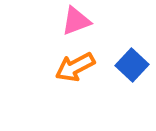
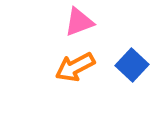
pink triangle: moved 3 px right, 1 px down
